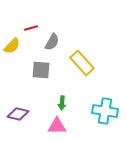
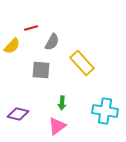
pink triangle: rotated 36 degrees counterclockwise
